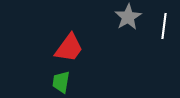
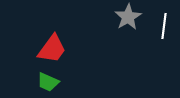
red trapezoid: moved 17 px left, 1 px down
green trapezoid: moved 13 px left; rotated 75 degrees counterclockwise
